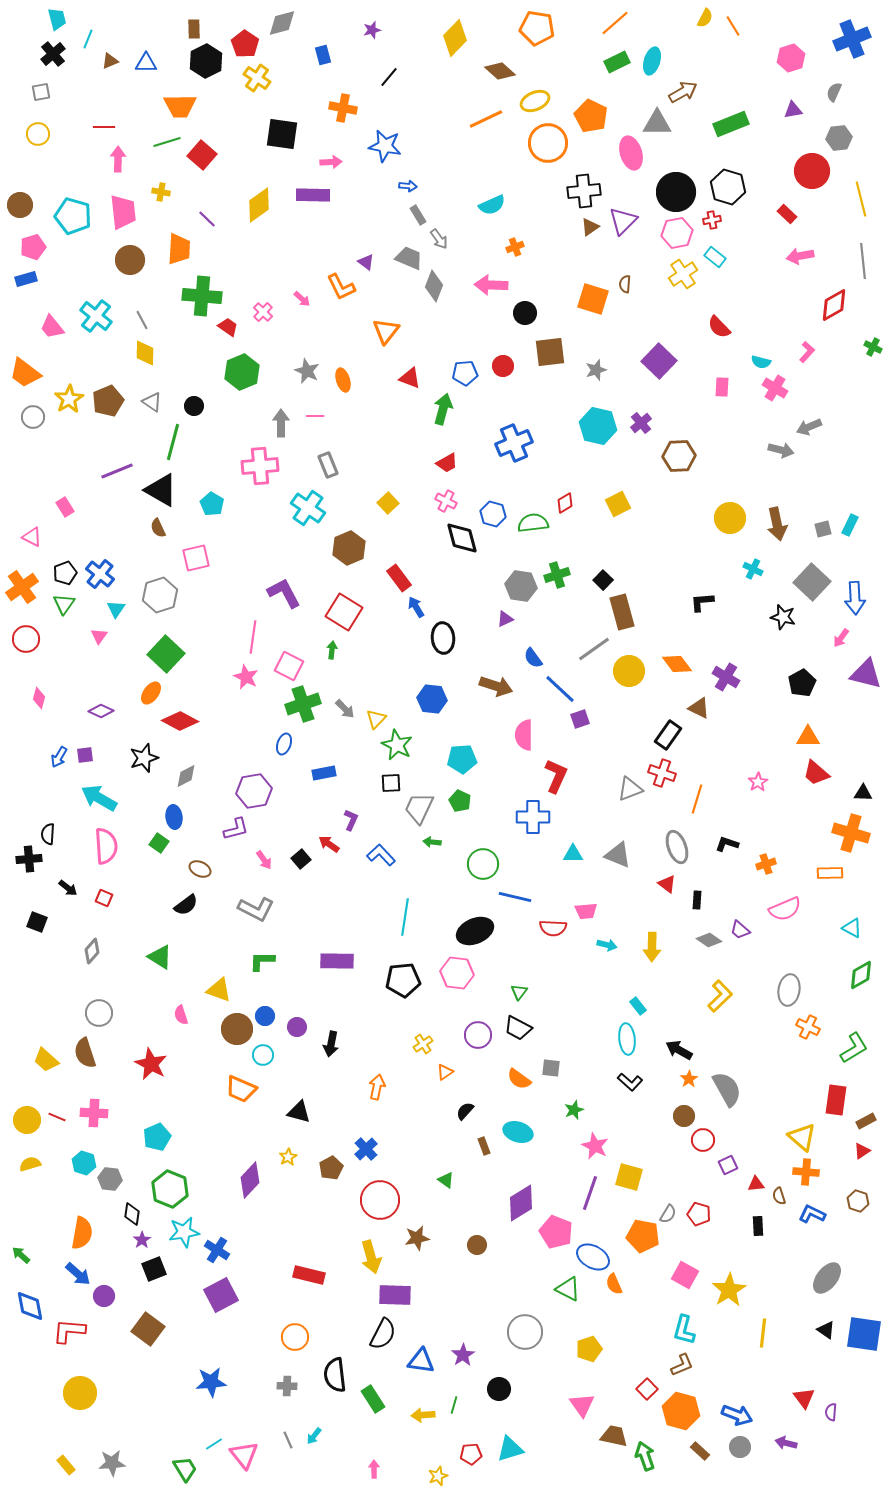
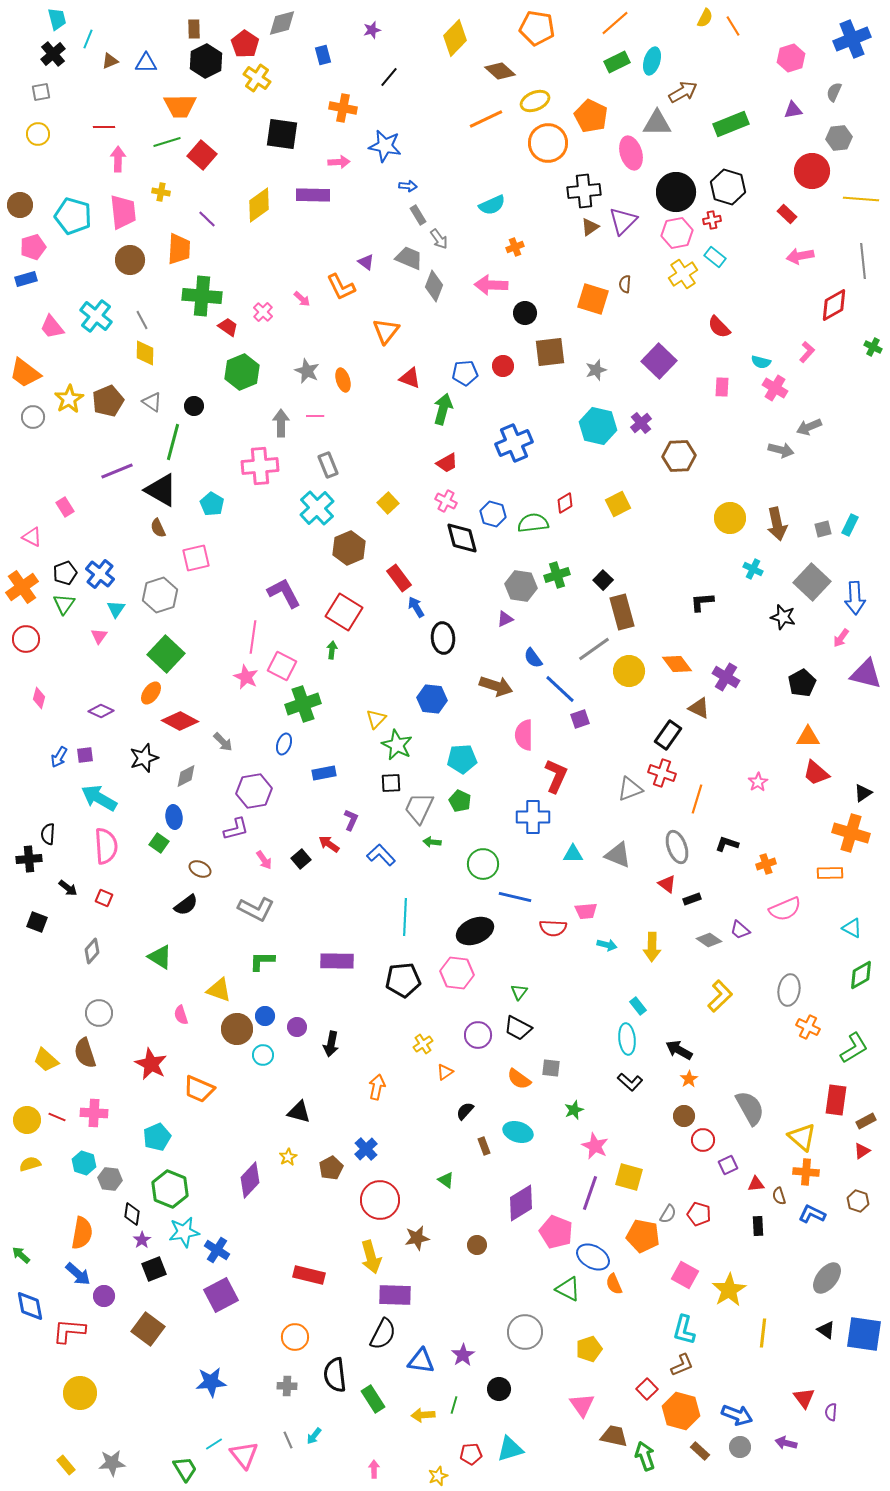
pink arrow at (331, 162): moved 8 px right
yellow line at (861, 199): rotated 72 degrees counterclockwise
cyan cross at (308, 508): moved 9 px right; rotated 12 degrees clockwise
pink square at (289, 666): moved 7 px left
gray arrow at (345, 709): moved 122 px left, 33 px down
black triangle at (863, 793): rotated 36 degrees counterclockwise
black rectangle at (697, 900): moved 5 px left, 1 px up; rotated 66 degrees clockwise
cyan line at (405, 917): rotated 6 degrees counterclockwise
orange trapezoid at (241, 1089): moved 42 px left
gray semicircle at (727, 1089): moved 23 px right, 19 px down
